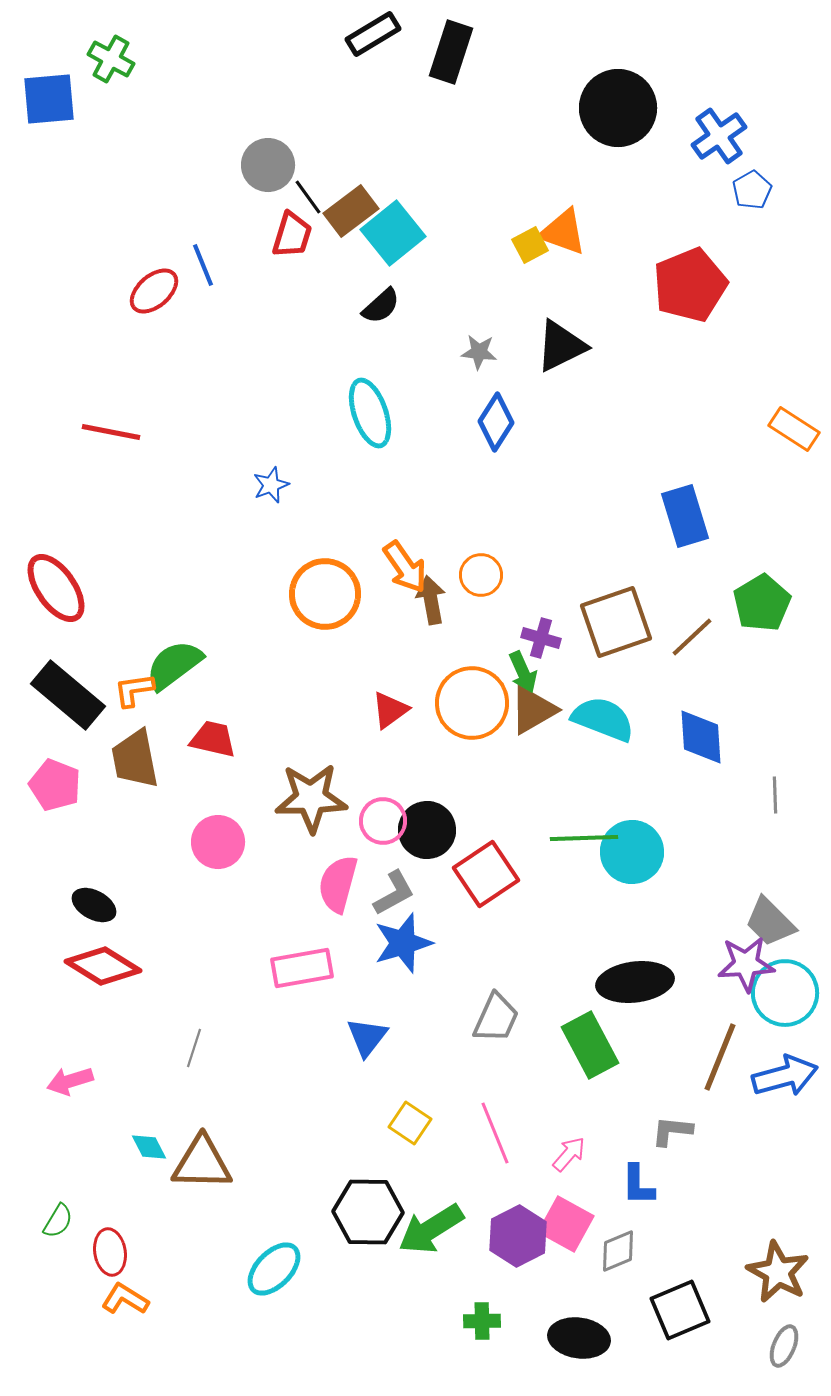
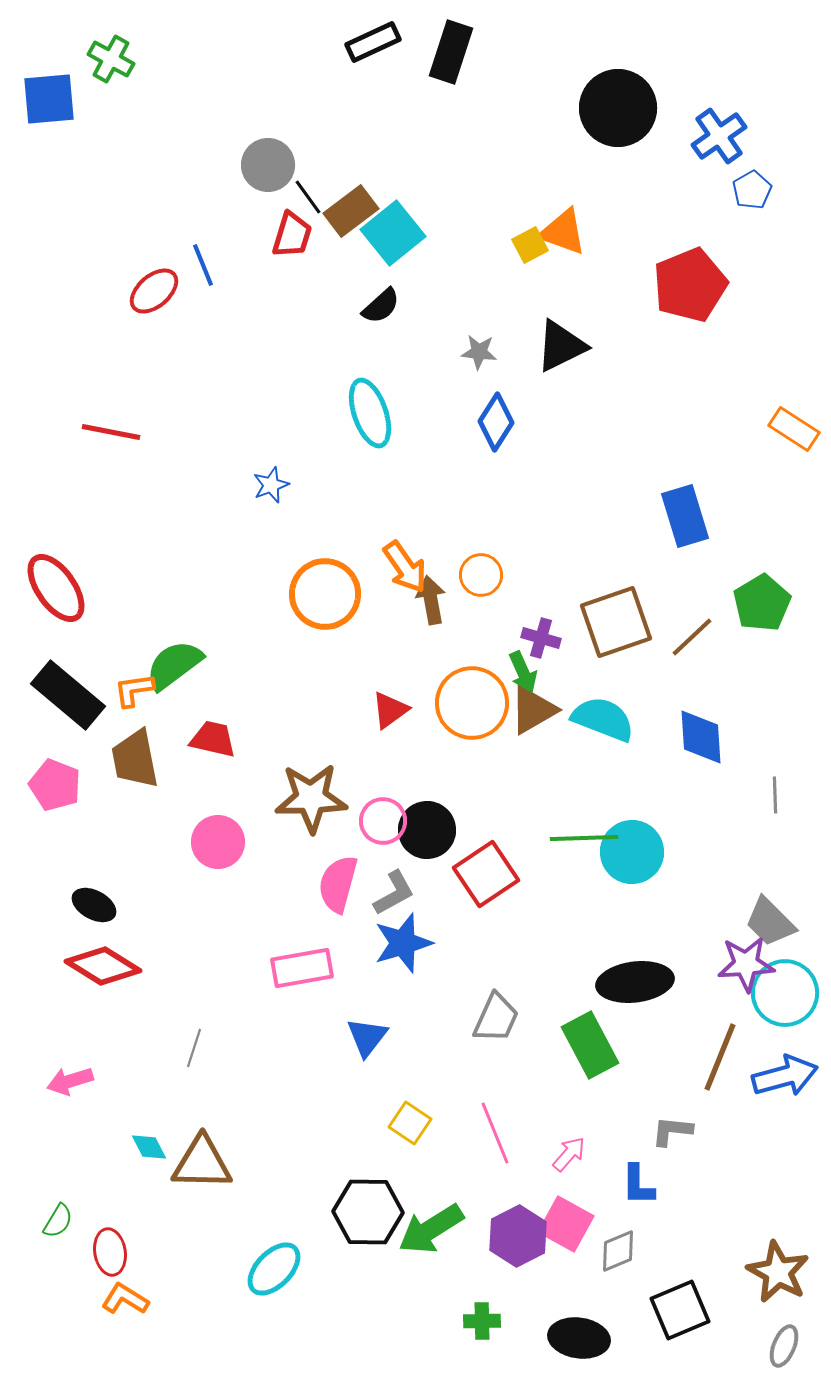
black rectangle at (373, 34): moved 8 px down; rotated 6 degrees clockwise
